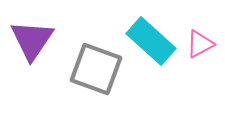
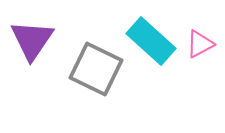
gray square: rotated 6 degrees clockwise
